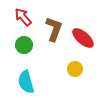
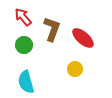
brown L-shape: moved 2 px left
